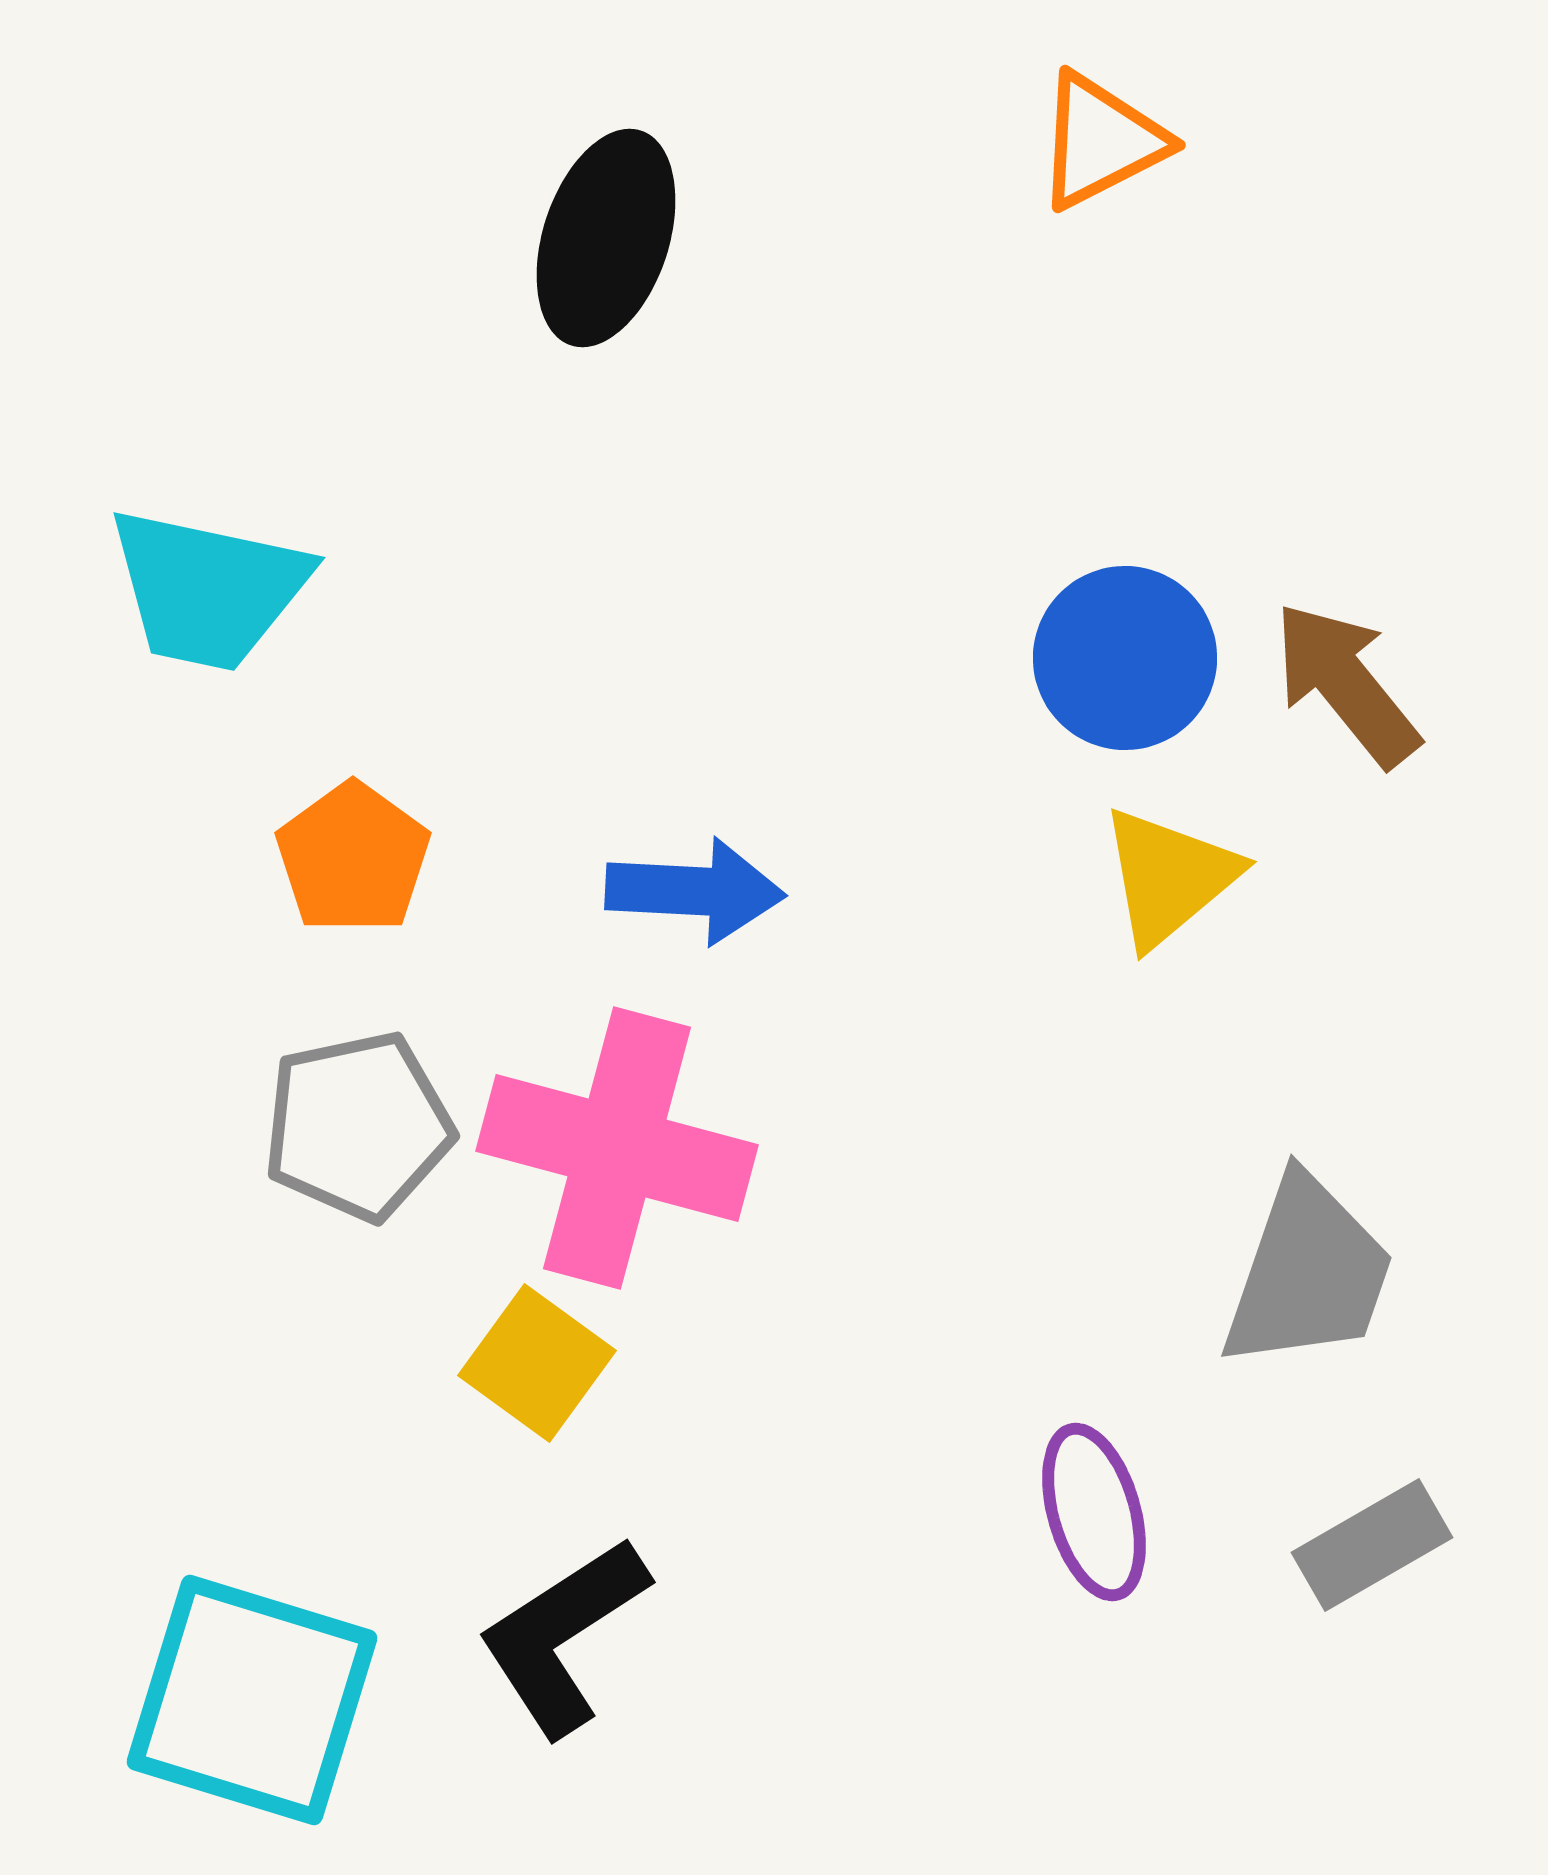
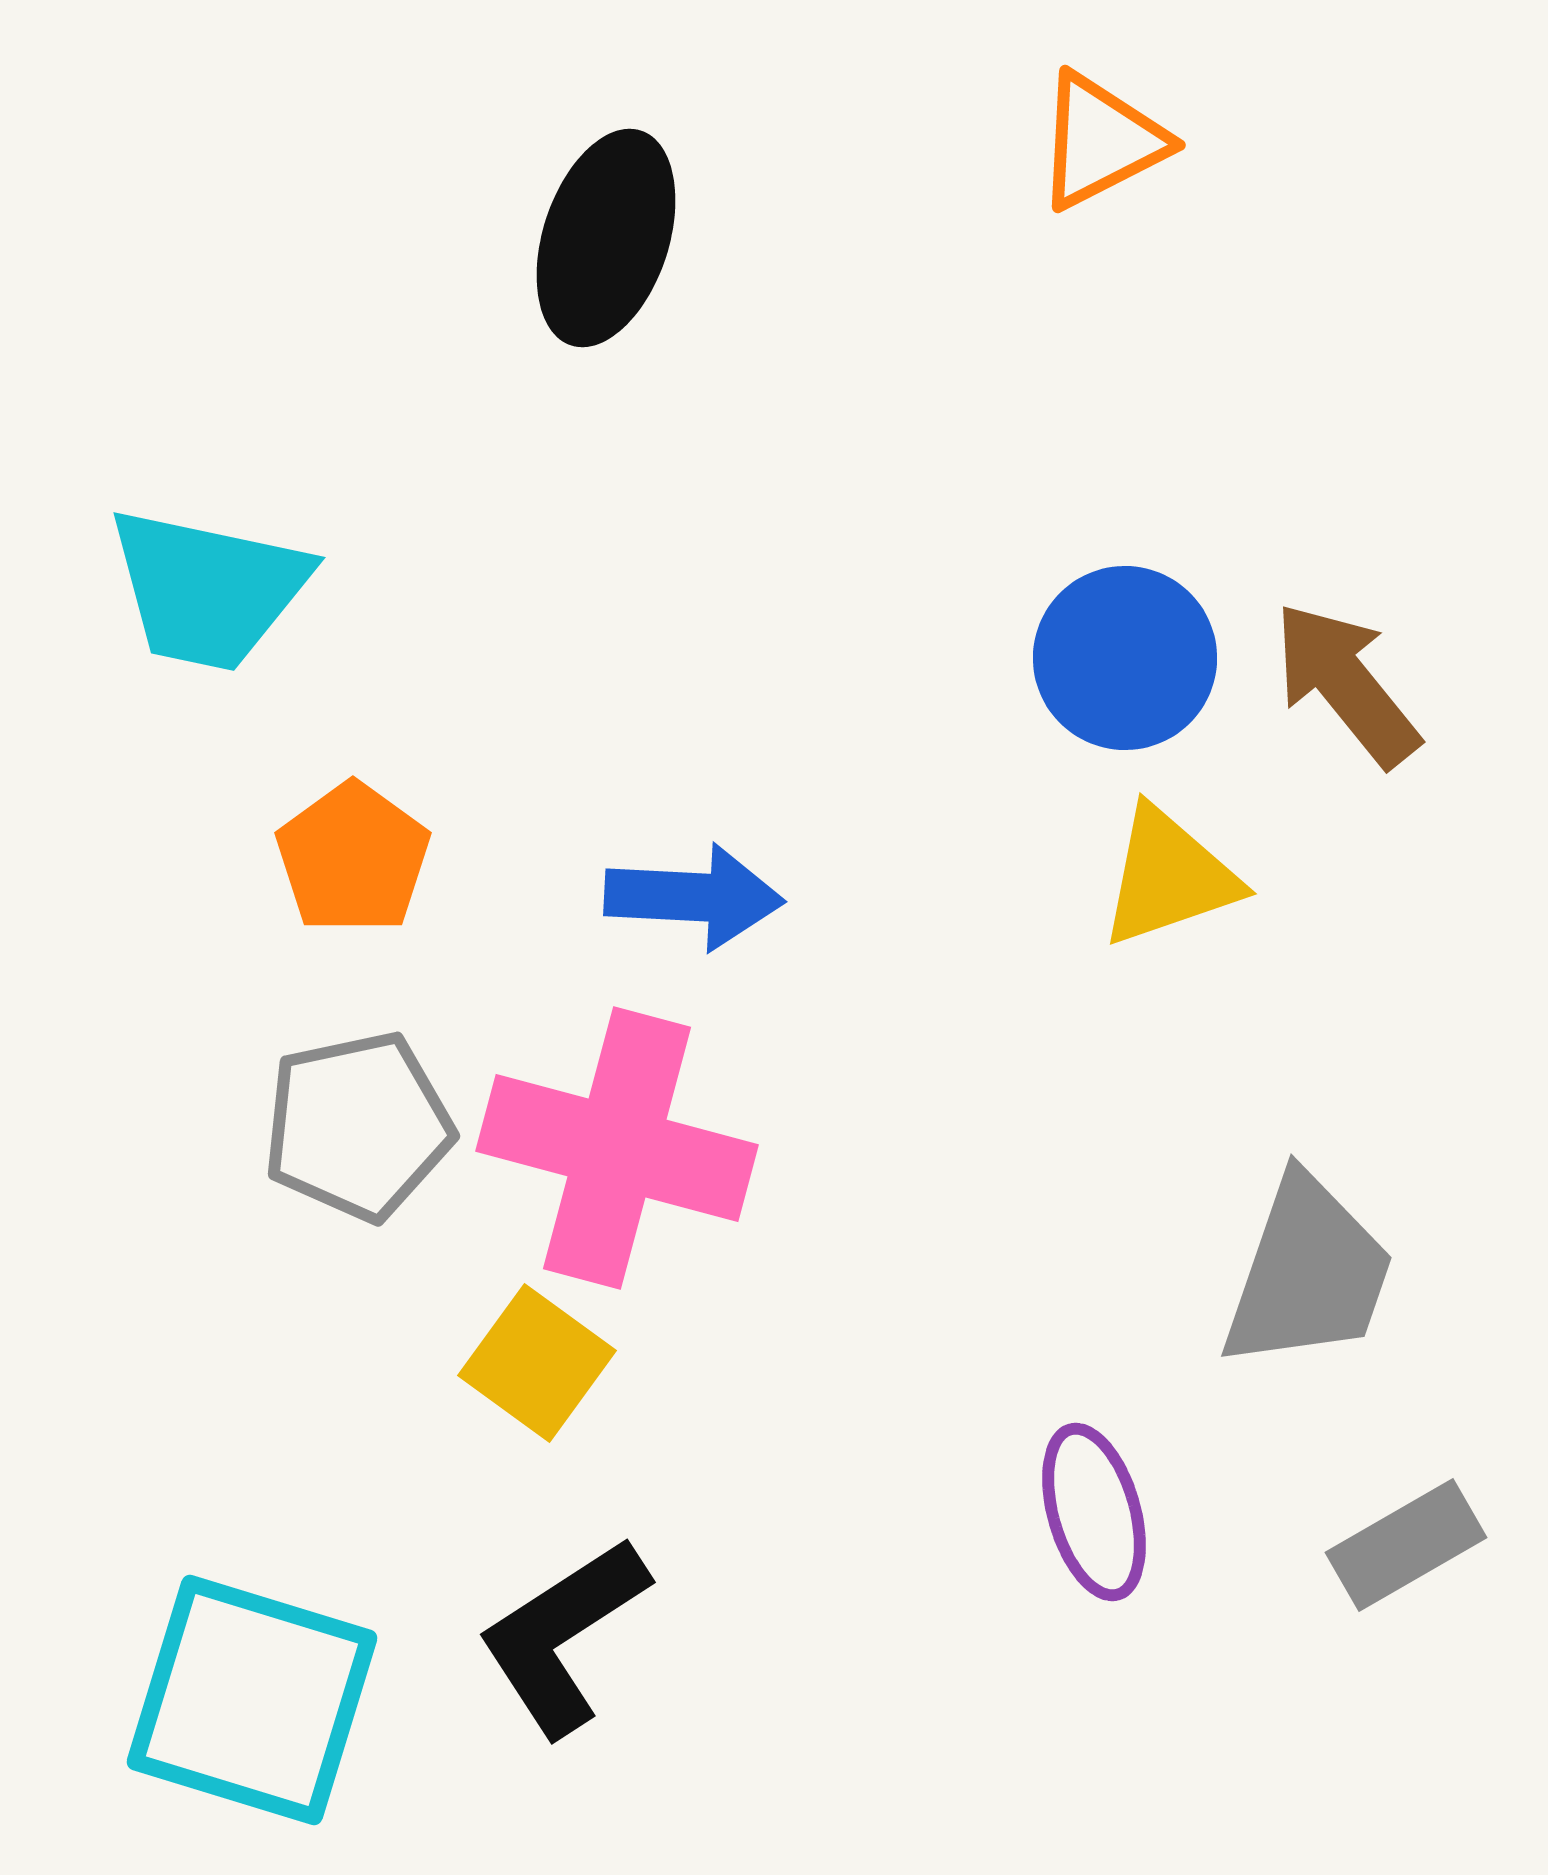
yellow triangle: rotated 21 degrees clockwise
blue arrow: moved 1 px left, 6 px down
gray rectangle: moved 34 px right
